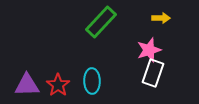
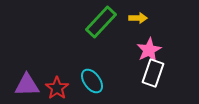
yellow arrow: moved 23 px left
pink star: rotated 10 degrees counterclockwise
cyan ellipse: rotated 35 degrees counterclockwise
red star: moved 1 px left, 3 px down
